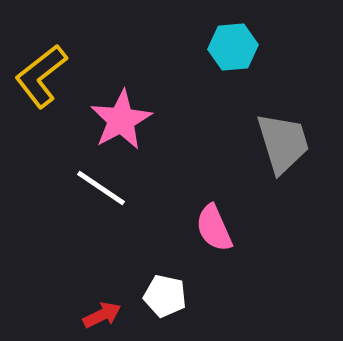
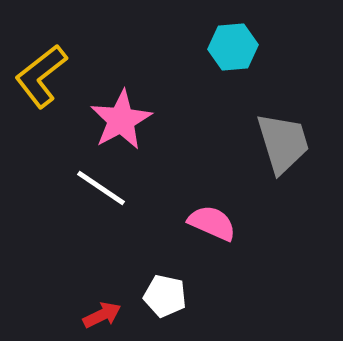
pink semicircle: moved 2 px left, 5 px up; rotated 138 degrees clockwise
